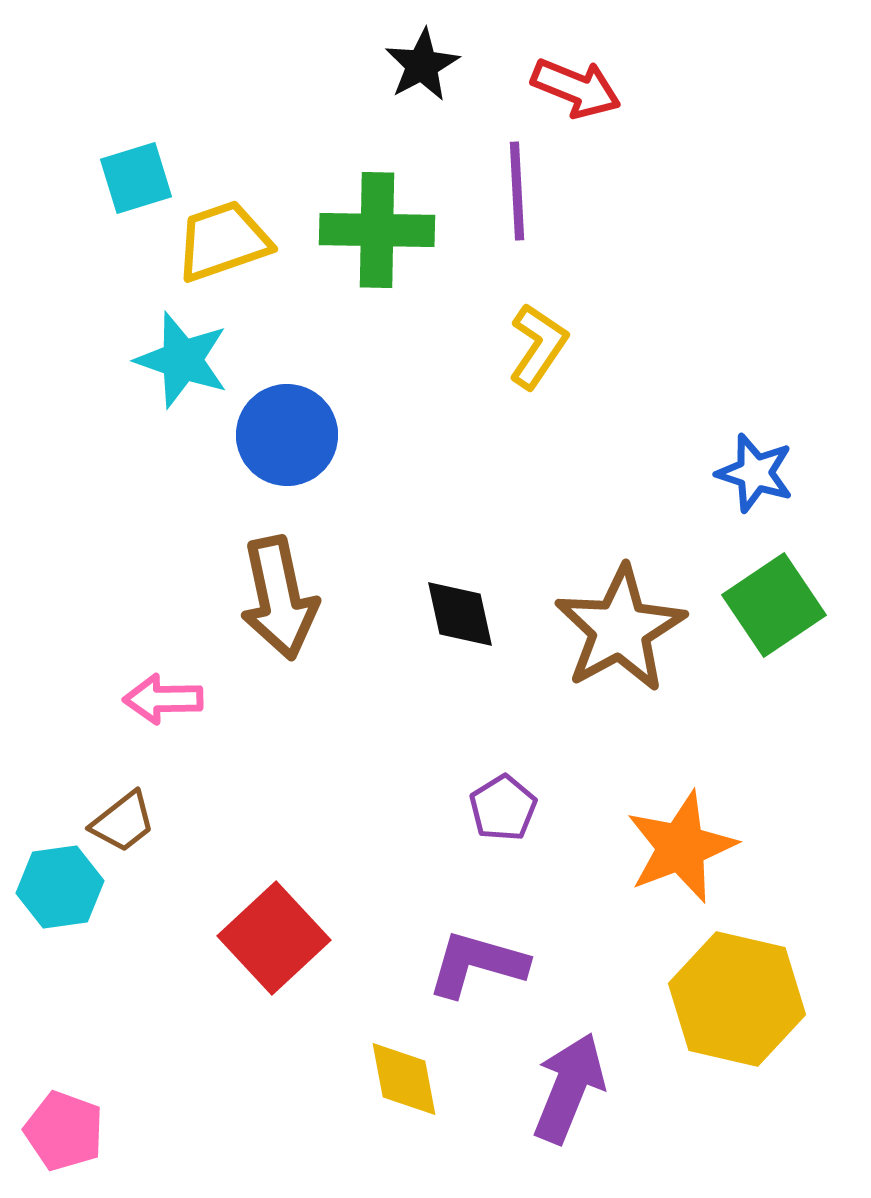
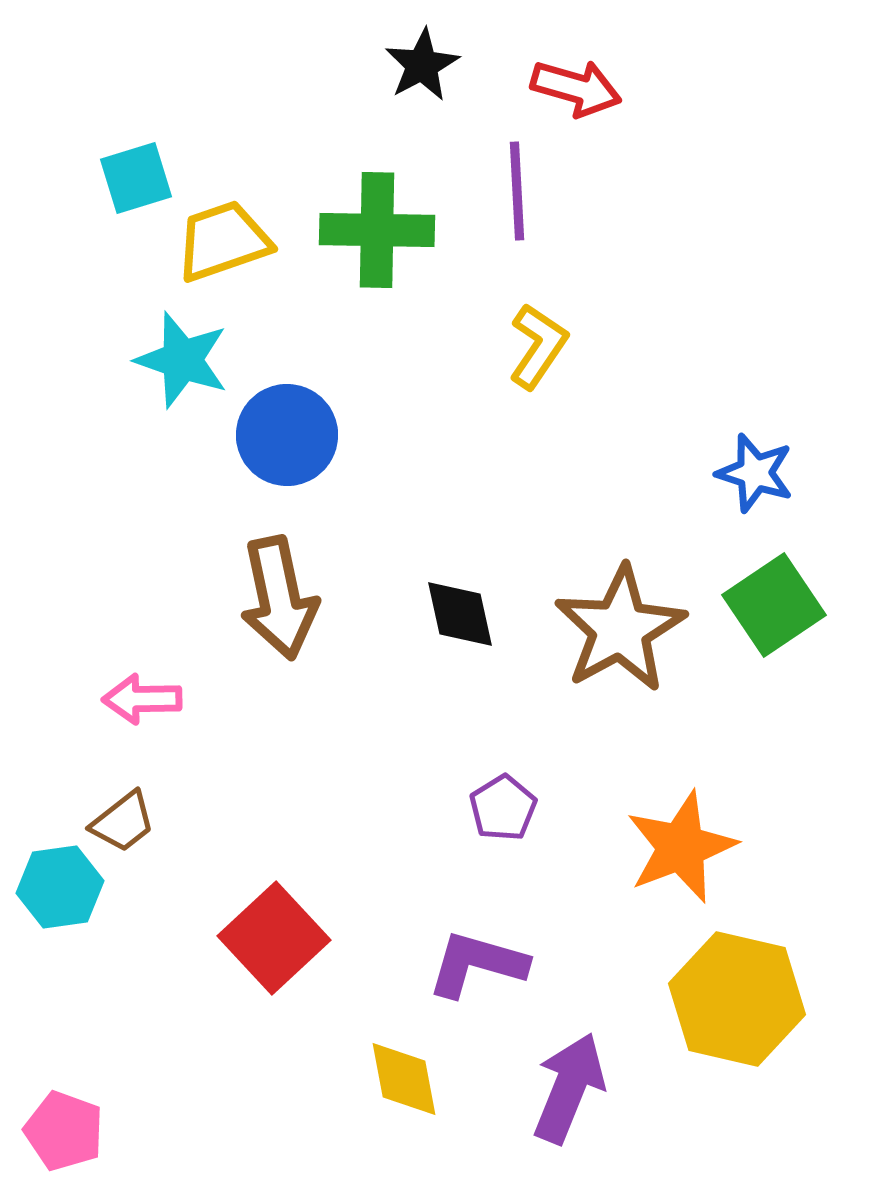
red arrow: rotated 6 degrees counterclockwise
pink arrow: moved 21 px left
